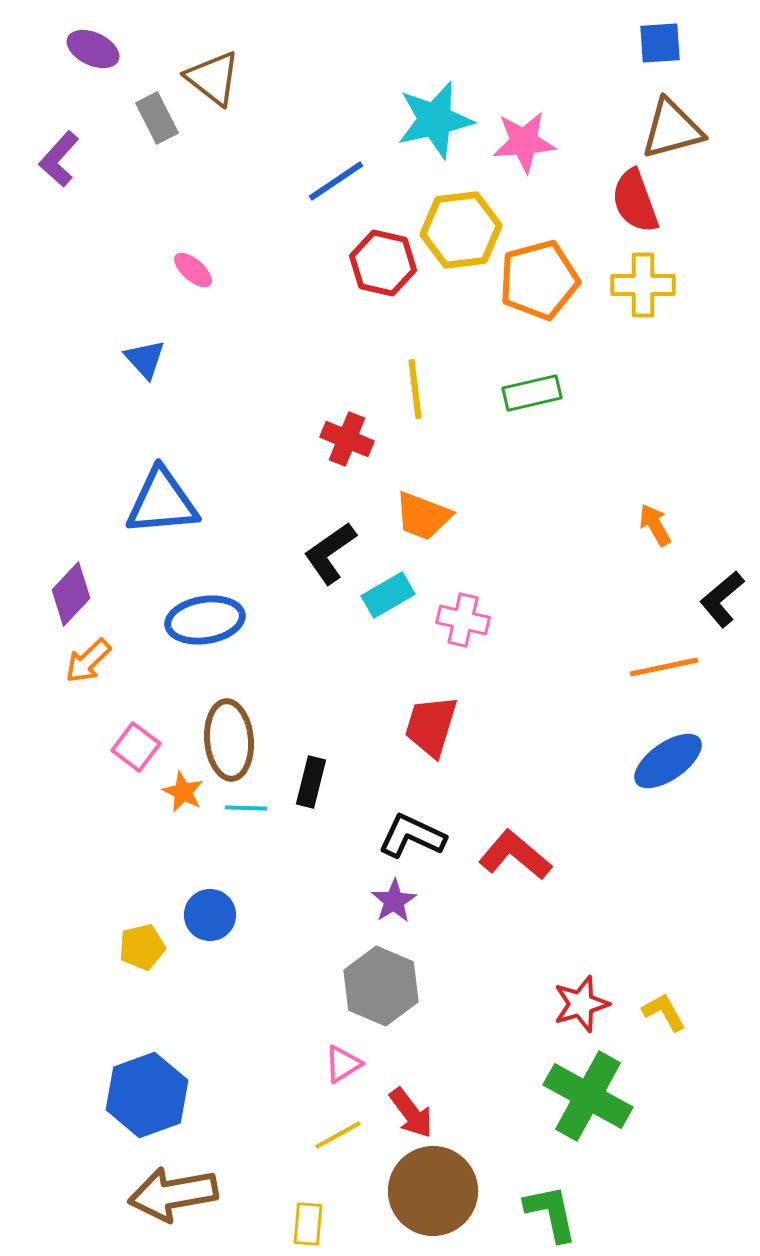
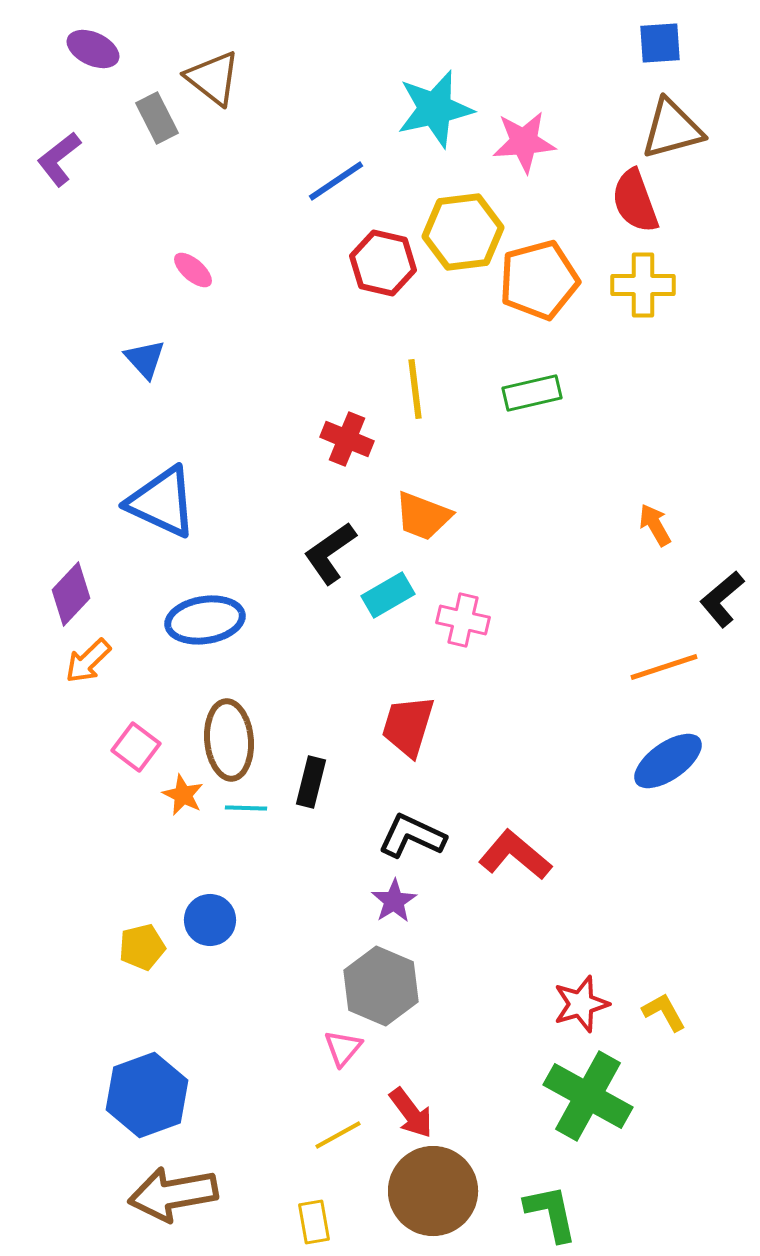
cyan star at (435, 120): moved 11 px up
purple L-shape at (59, 159): rotated 10 degrees clockwise
yellow hexagon at (461, 230): moved 2 px right, 2 px down
blue triangle at (162, 502): rotated 30 degrees clockwise
orange line at (664, 667): rotated 6 degrees counterclockwise
red trapezoid at (431, 726): moved 23 px left
orange star at (183, 792): moved 3 px down
blue circle at (210, 915): moved 5 px down
pink triangle at (343, 1064): moved 16 px up; rotated 18 degrees counterclockwise
yellow rectangle at (308, 1224): moved 6 px right, 2 px up; rotated 15 degrees counterclockwise
